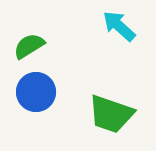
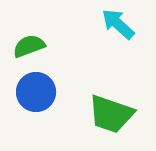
cyan arrow: moved 1 px left, 2 px up
green semicircle: rotated 12 degrees clockwise
